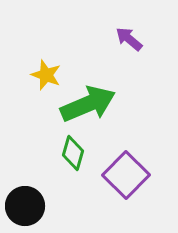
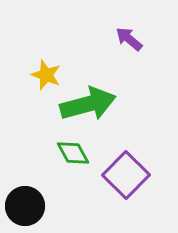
green arrow: rotated 8 degrees clockwise
green diamond: rotated 44 degrees counterclockwise
